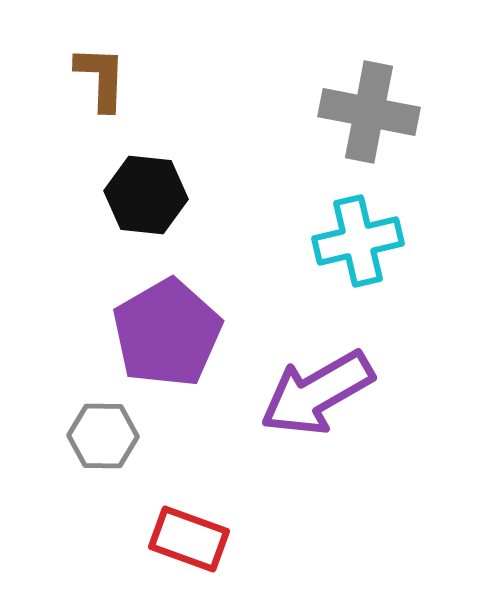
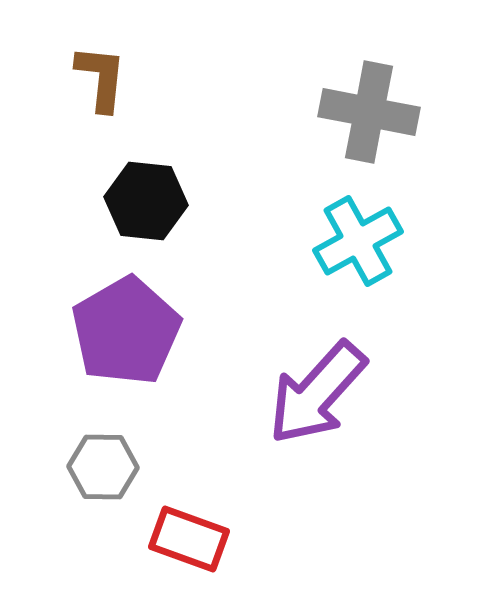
brown L-shape: rotated 4 degrees clockwise
black hexagon: moved 6 px down
cyan cross: rotated 16 degrees counterclockwise
purple pentagon: moved 41 px left, 2 px up
purple arrow: rotated 18 degrees counterclockwise
gray hexagon: moved 31 px down
